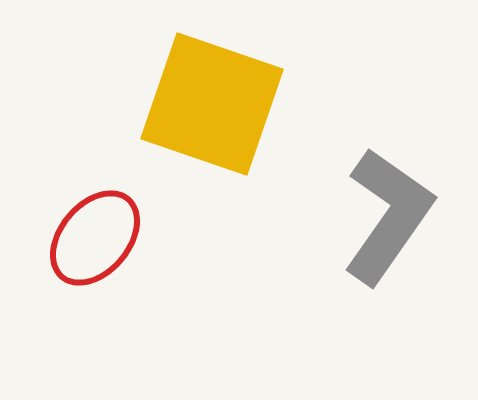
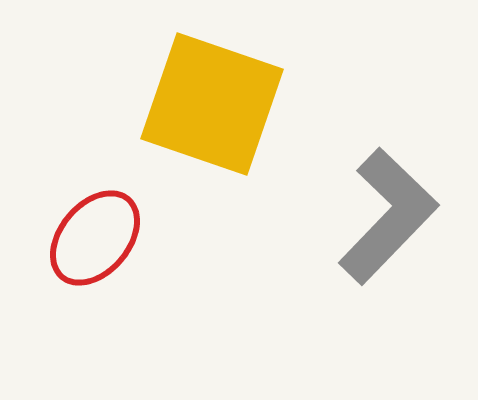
gray L-shape: rotated 9 degrees clockwise
